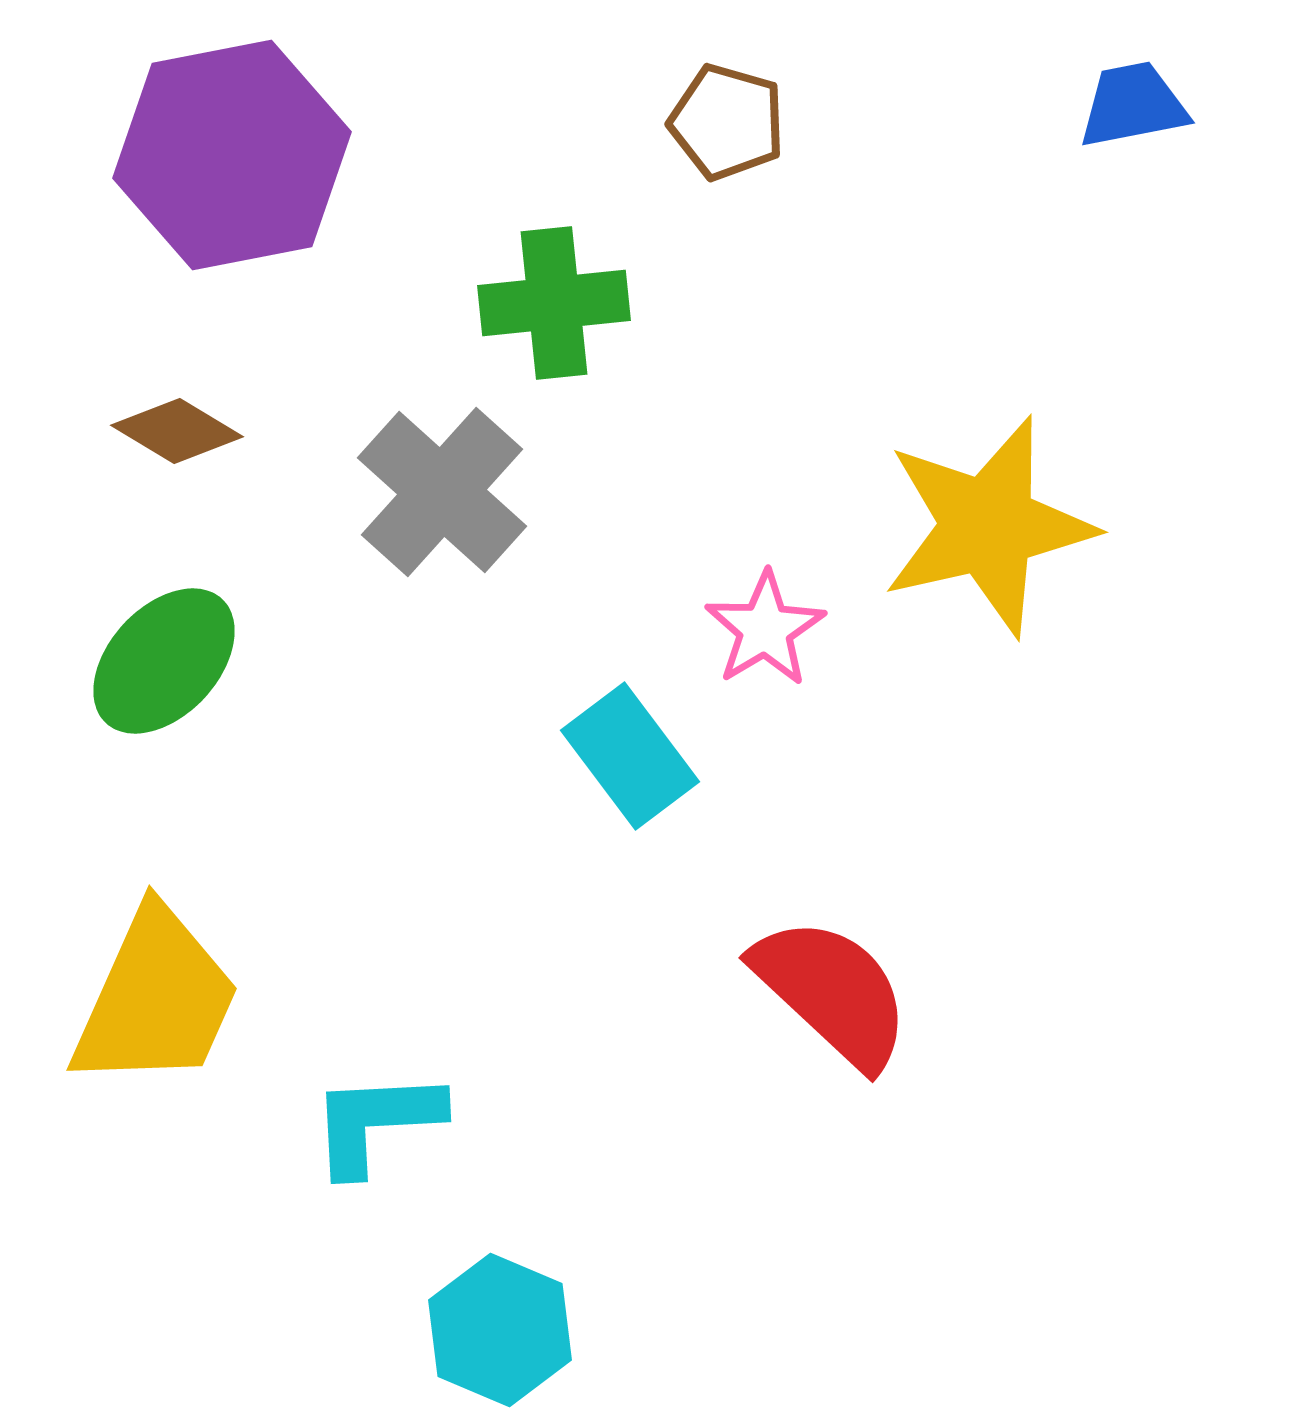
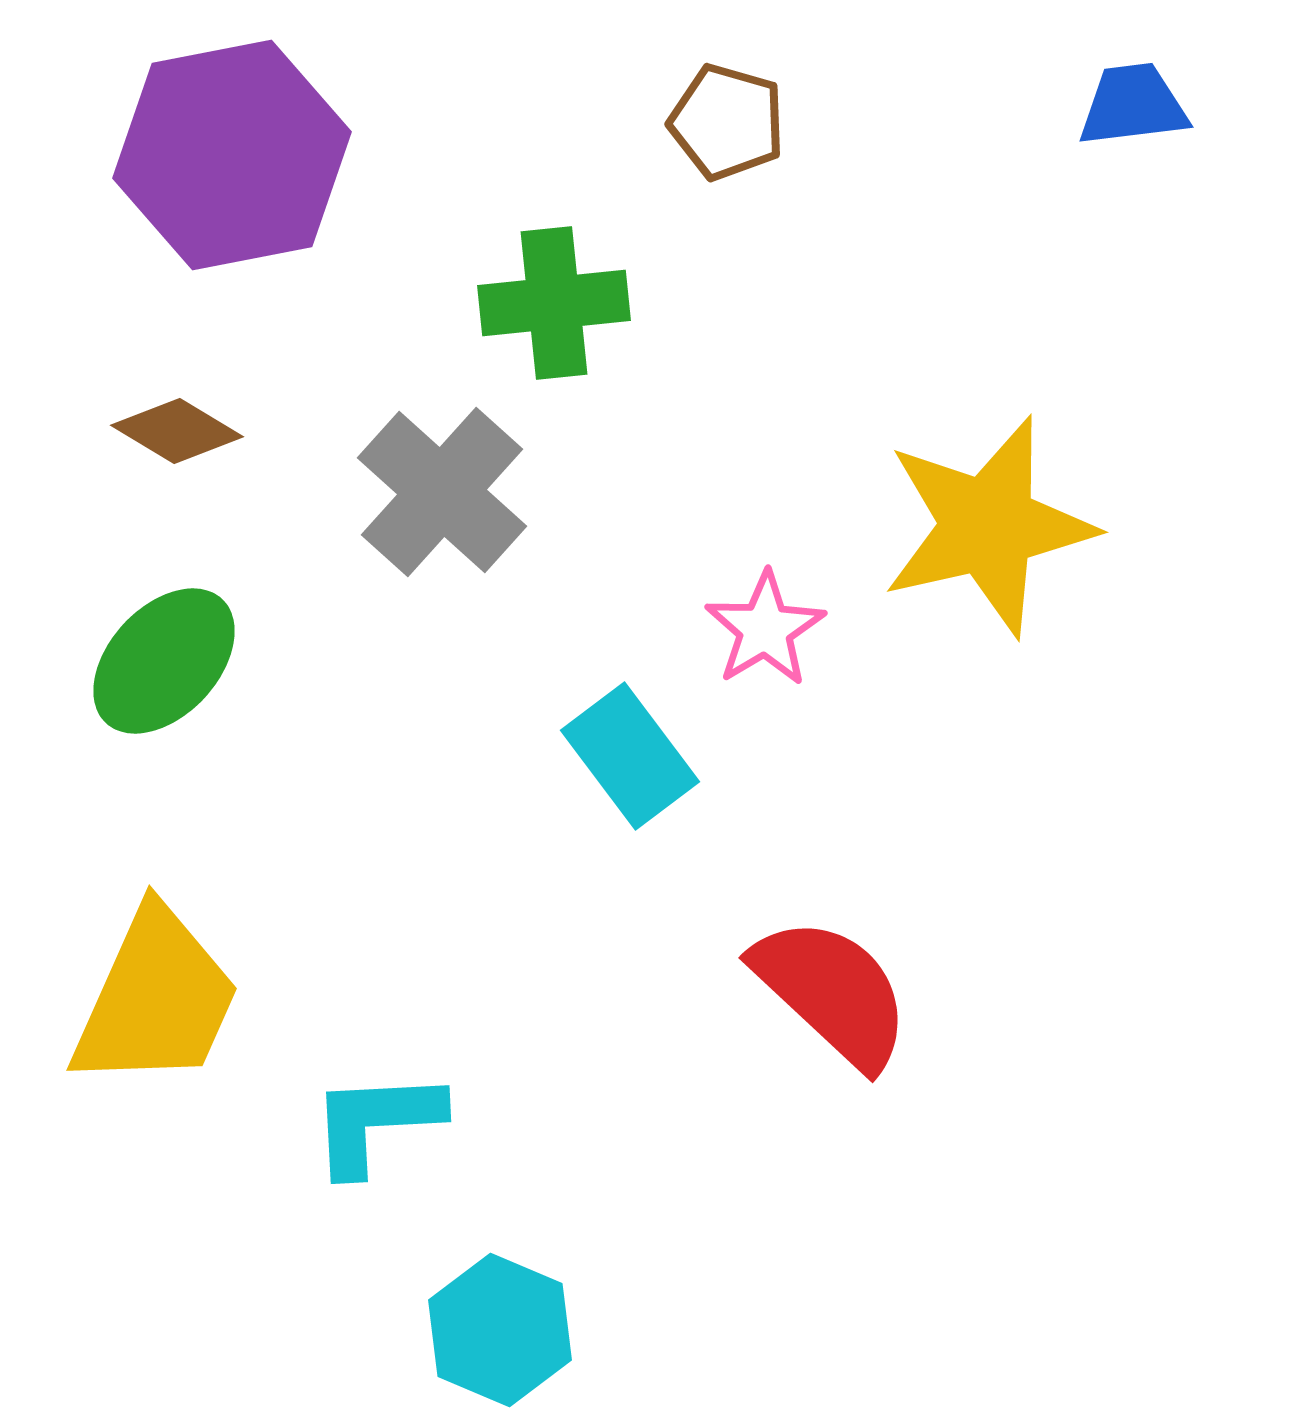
blue trapezoid: rotated 4 degrees clockwise
